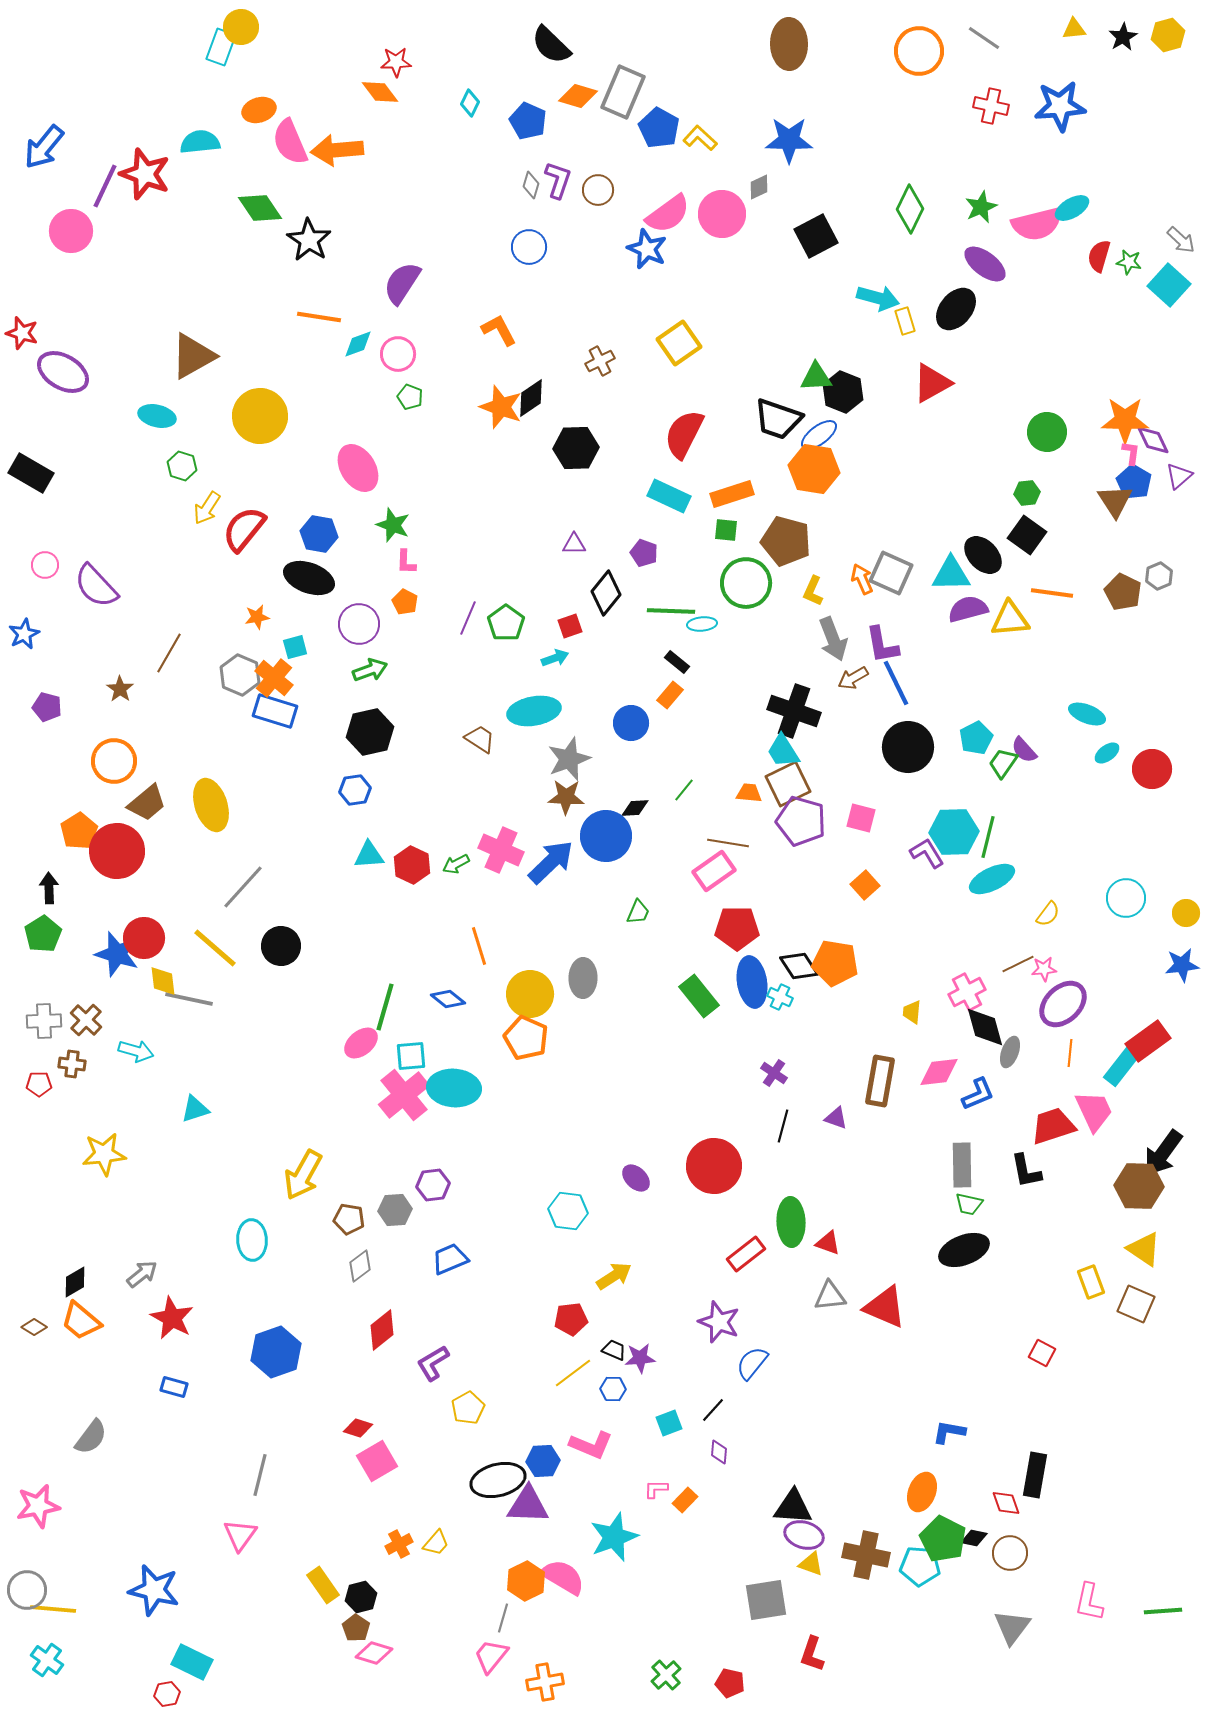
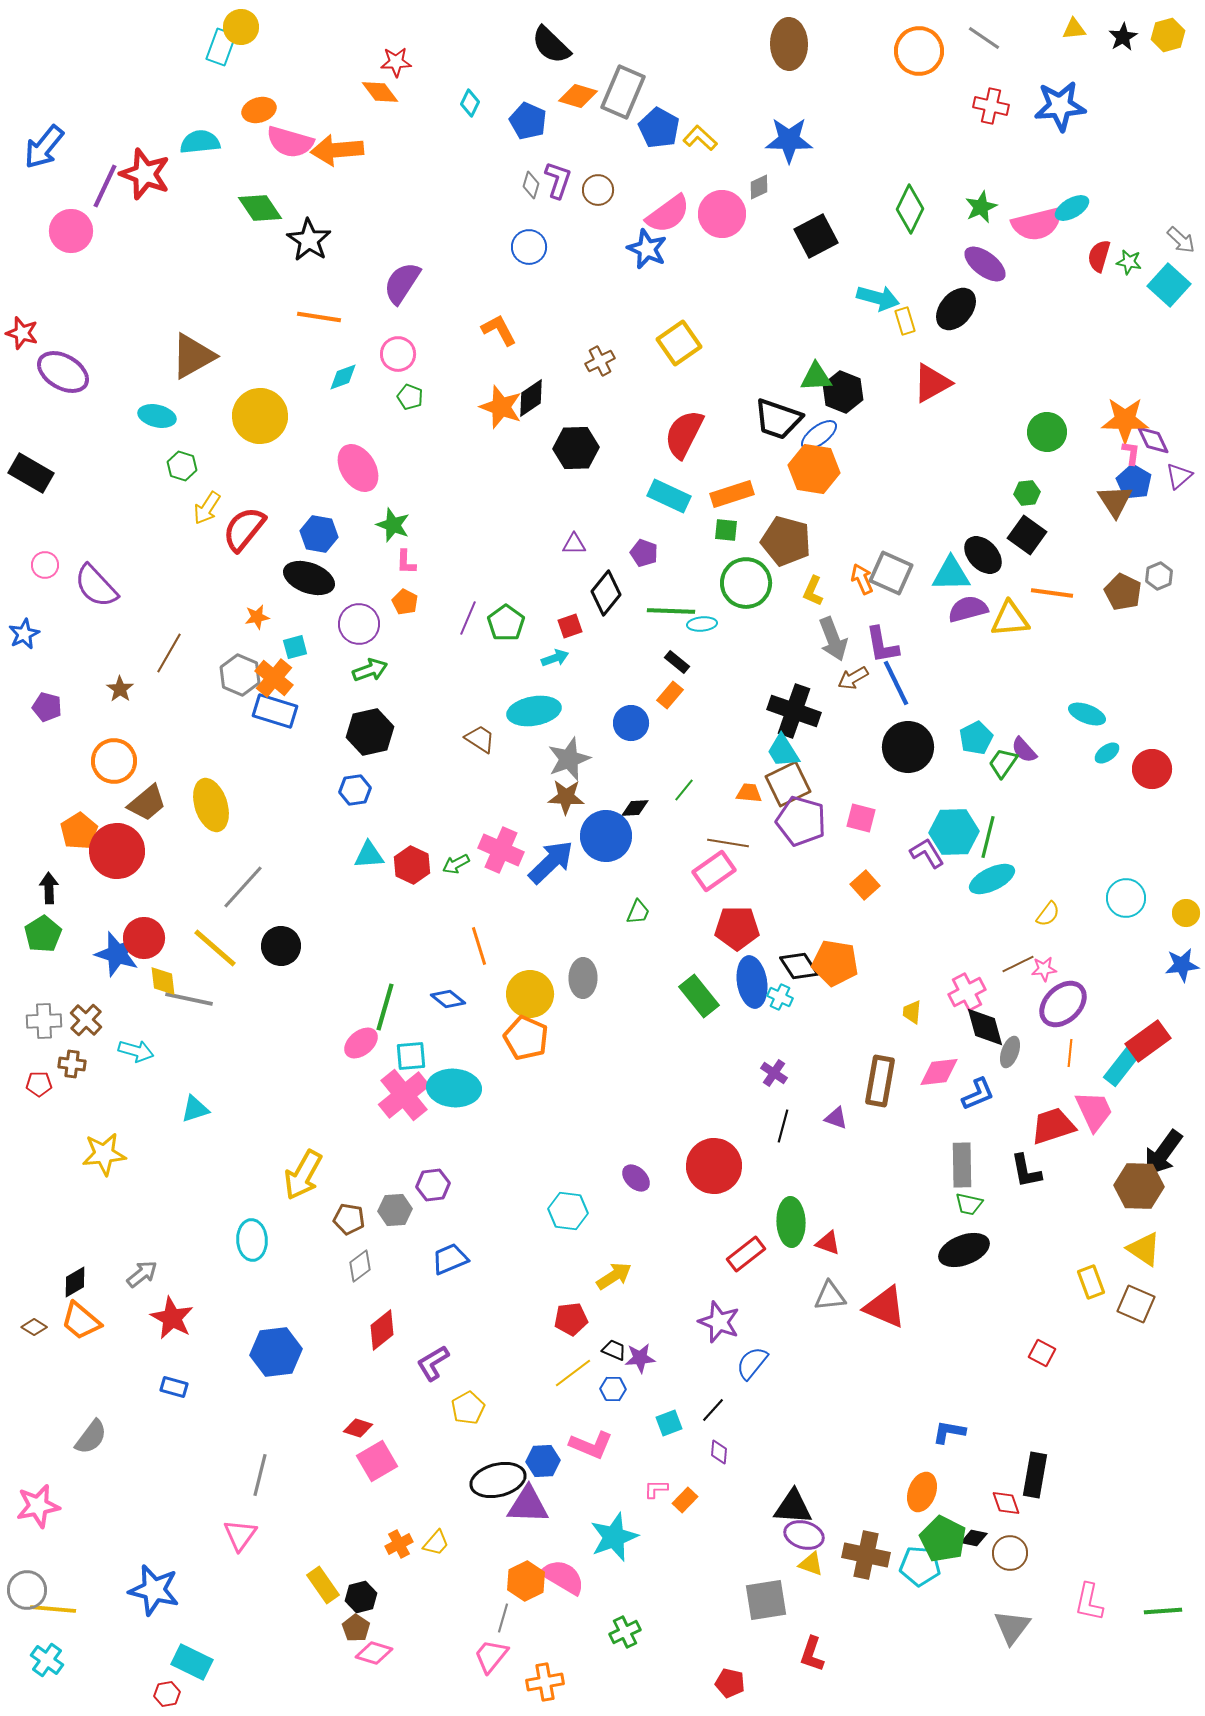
pink semicircle at (290, 142): rotated 51 degrees counterclockwise
cyan diamond at (358, 344): moved 15 px left, 33 px down
blue hexagon at (276, 1352): rotated 12 degrees clockwise
green cross at (666, 1675): moved 41 px left, 43 px up; rotated 16 degrees clockwise
